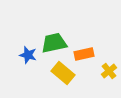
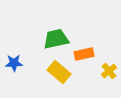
green trapezoid: moved 2 px right, 4 px up
blue star: moved 14 px left, 8 px down; rotated 18 degrees counterclockwise
yellow rectangle: moved 4 px left, 1 px up
